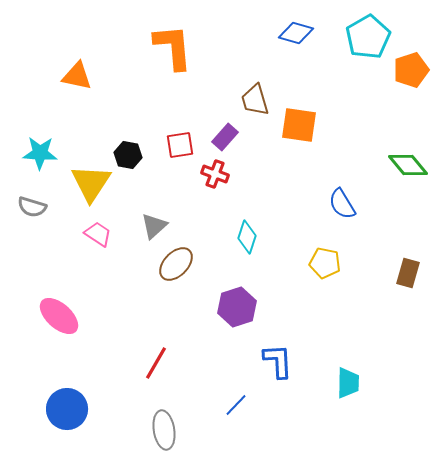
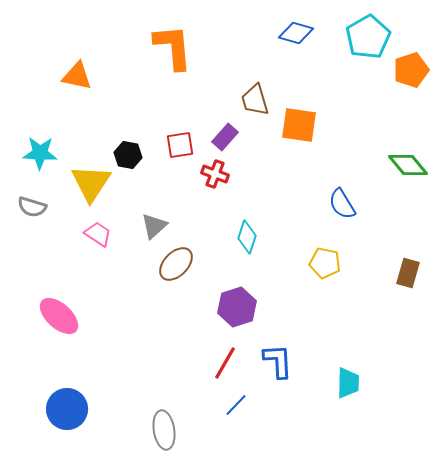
red line: moved 69 px right
